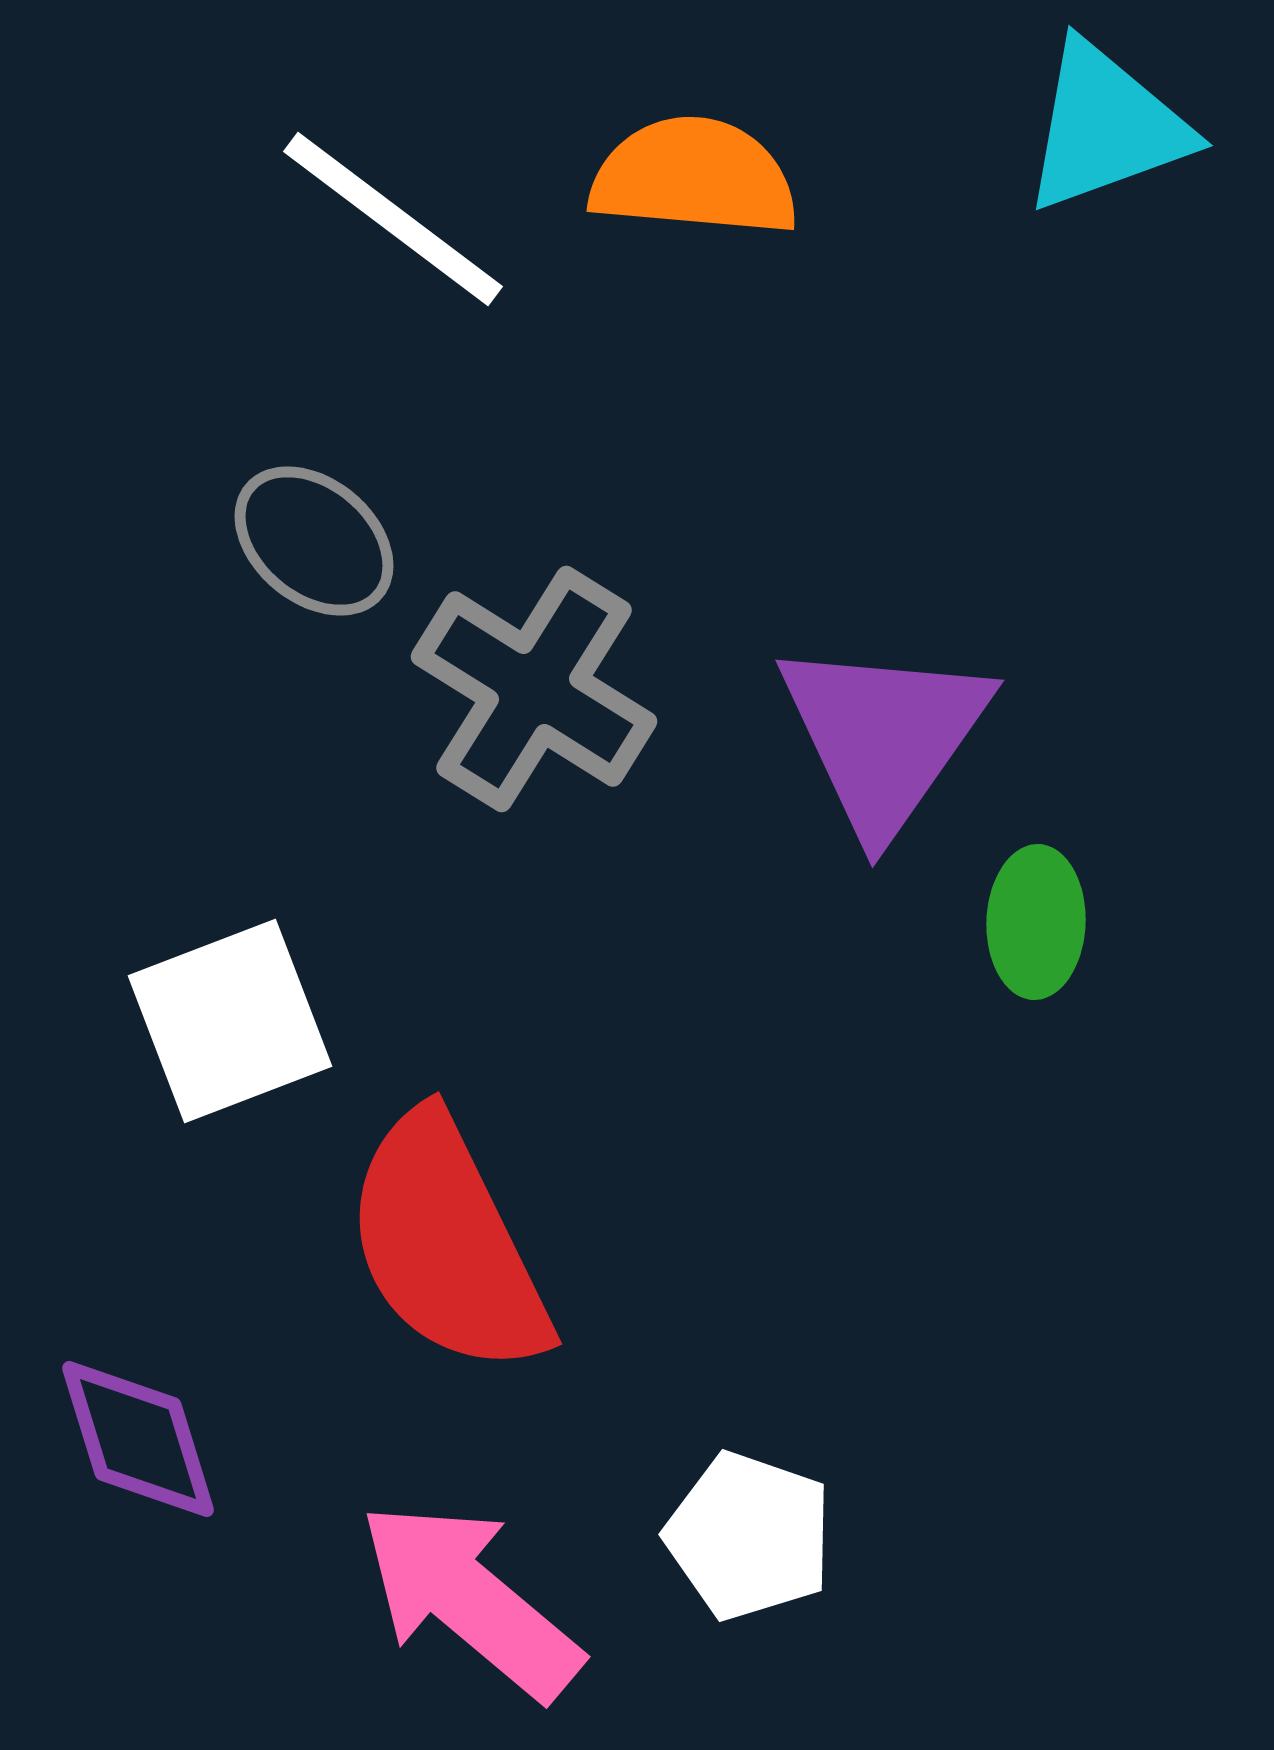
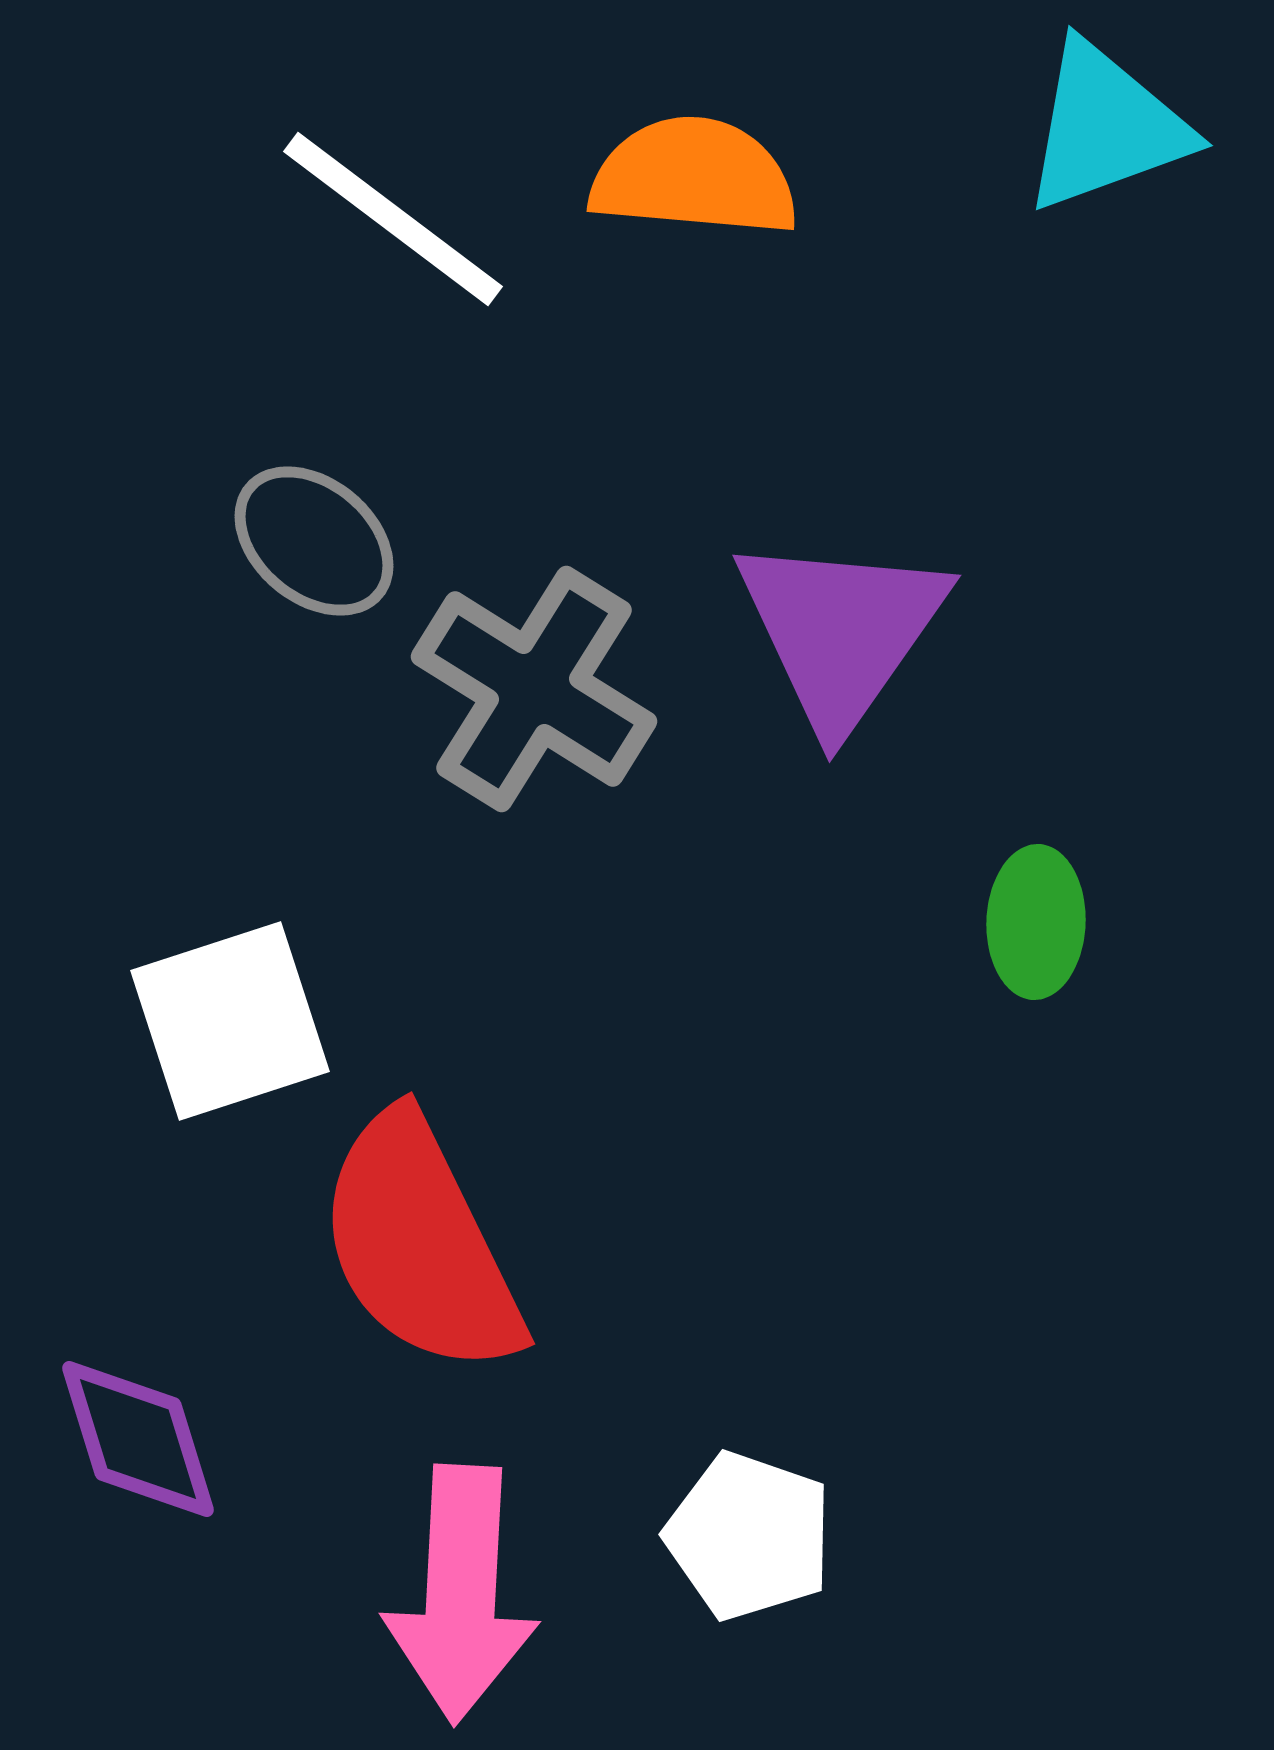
purple triangle: moved 43 px left, 105 px up
white square: rotated 3 degrees clockwise
red semicircle: moved 27 px left
pink arrow: moved 9 px left, 6 px up; rotated 127 degrees counterclockwise
